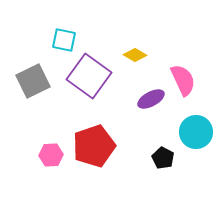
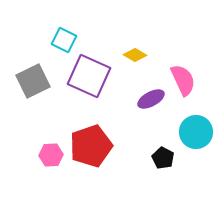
cyan square: rotated 15 degrees clockwise
purple square: rotated 12 degrees counterclockwise
red pentagon: moved 3 px left
